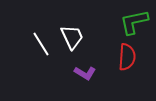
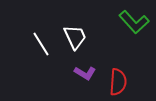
green L-shape: rotated 120 degrees counterclockwise
white trapezoid: moved 3 px right
red semicircle: moved 9 px left, 25 px down
